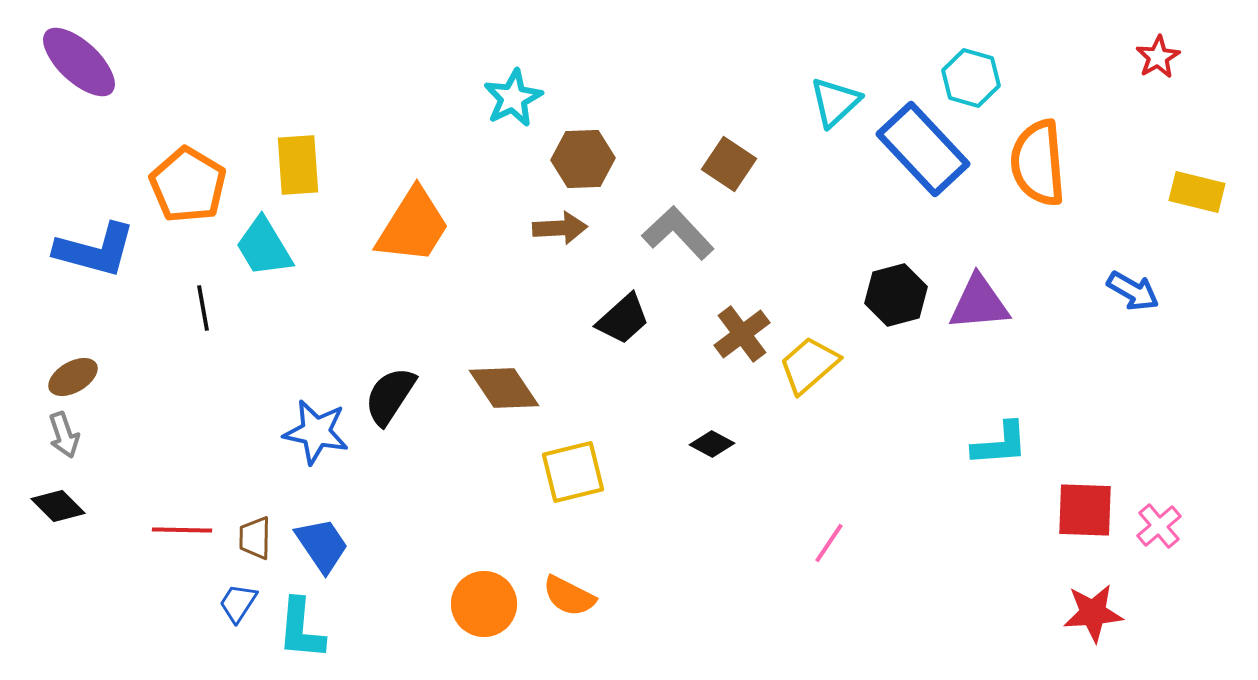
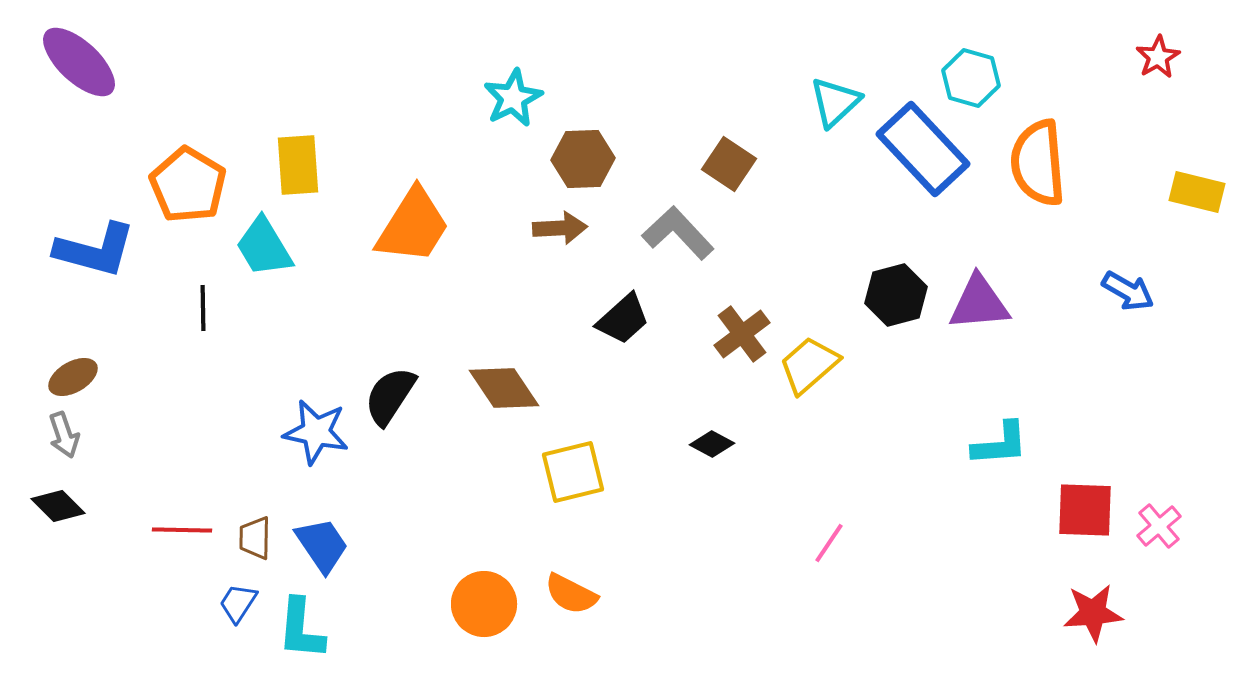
blue arrow at (1133, 291): moved 5 px left
black line at (203, 308): rotated 9 degrees clockwise
orange semicircle at (569, 596): moved 2 px right, 2 px up
